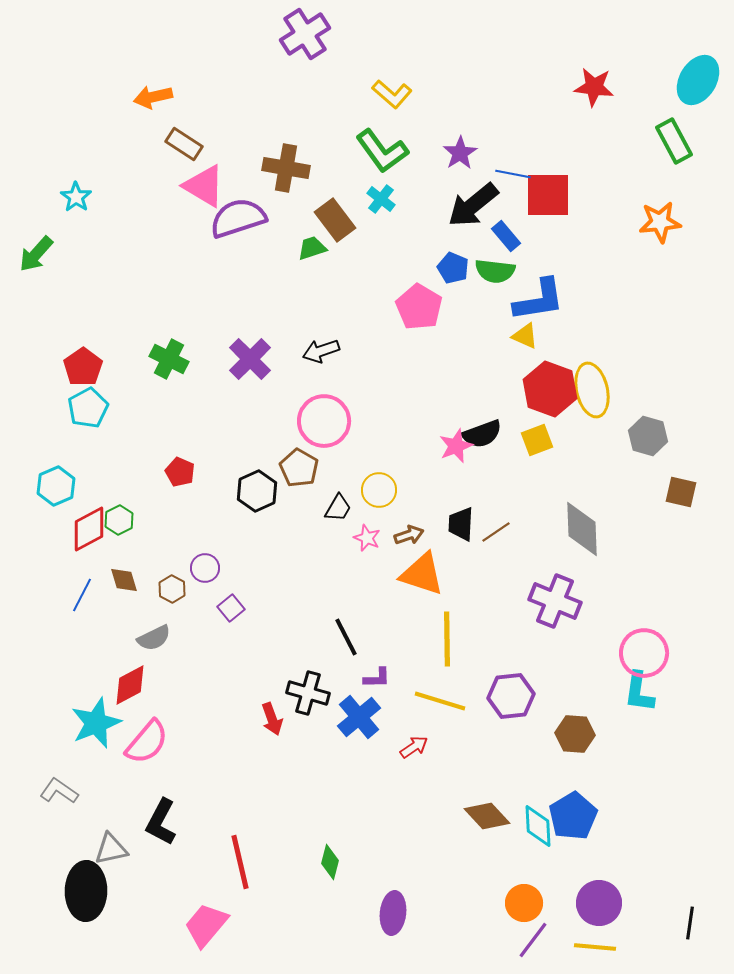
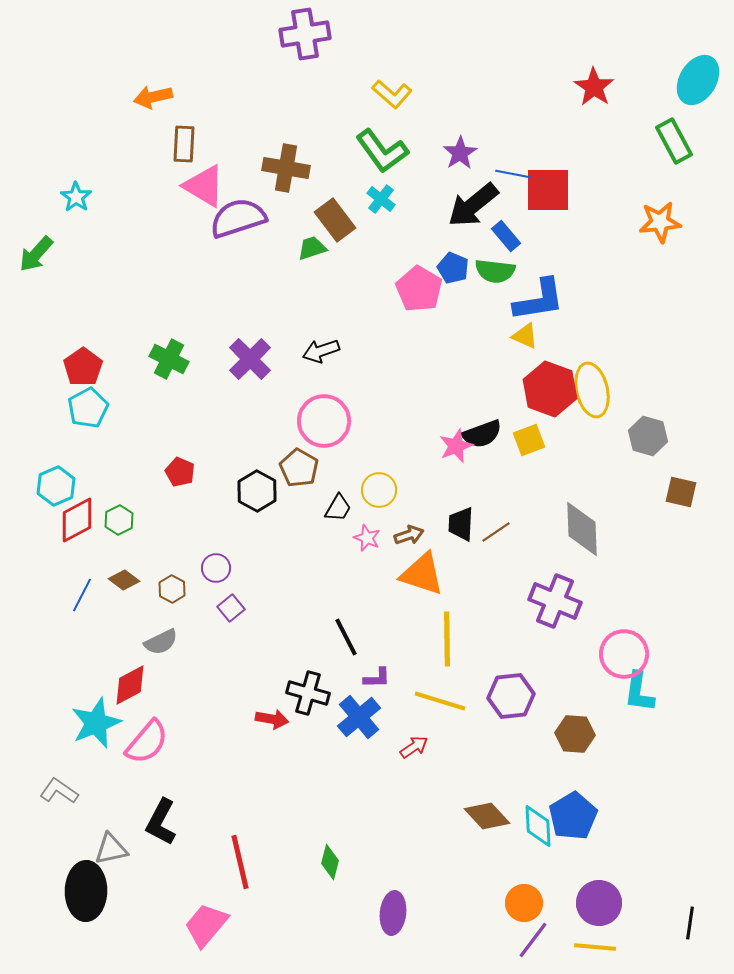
purple cross at (305, 34): rotated 24 degrees clockwise
red star at (594, 87): rotated 27 degrees clockwise
brown rectangle at (184, 144): rotated 60 degrees clockwise
red square at (548, 195): moved 5 px up
pink pentagon at (419, 307): moved 18 px up
yellow square at (537, 440): moved 8 px left
black hexagon at (257, 491): rotated 6 degrees counterclockwise
red diamond at (89, 529): moved 12 px left, 9 px up
purple circle at (205, 568): moved 11 px right
brown diamond at (124, 580): rotated 36 degrees counterclockwise
gray semicircle at (154, 638): moved 7 px right, 4 px down
pink circle at (644, 653): moved 20 px left, 1 px down
red arrow at (272, 719): rotated 60 degrees counterclockwise
